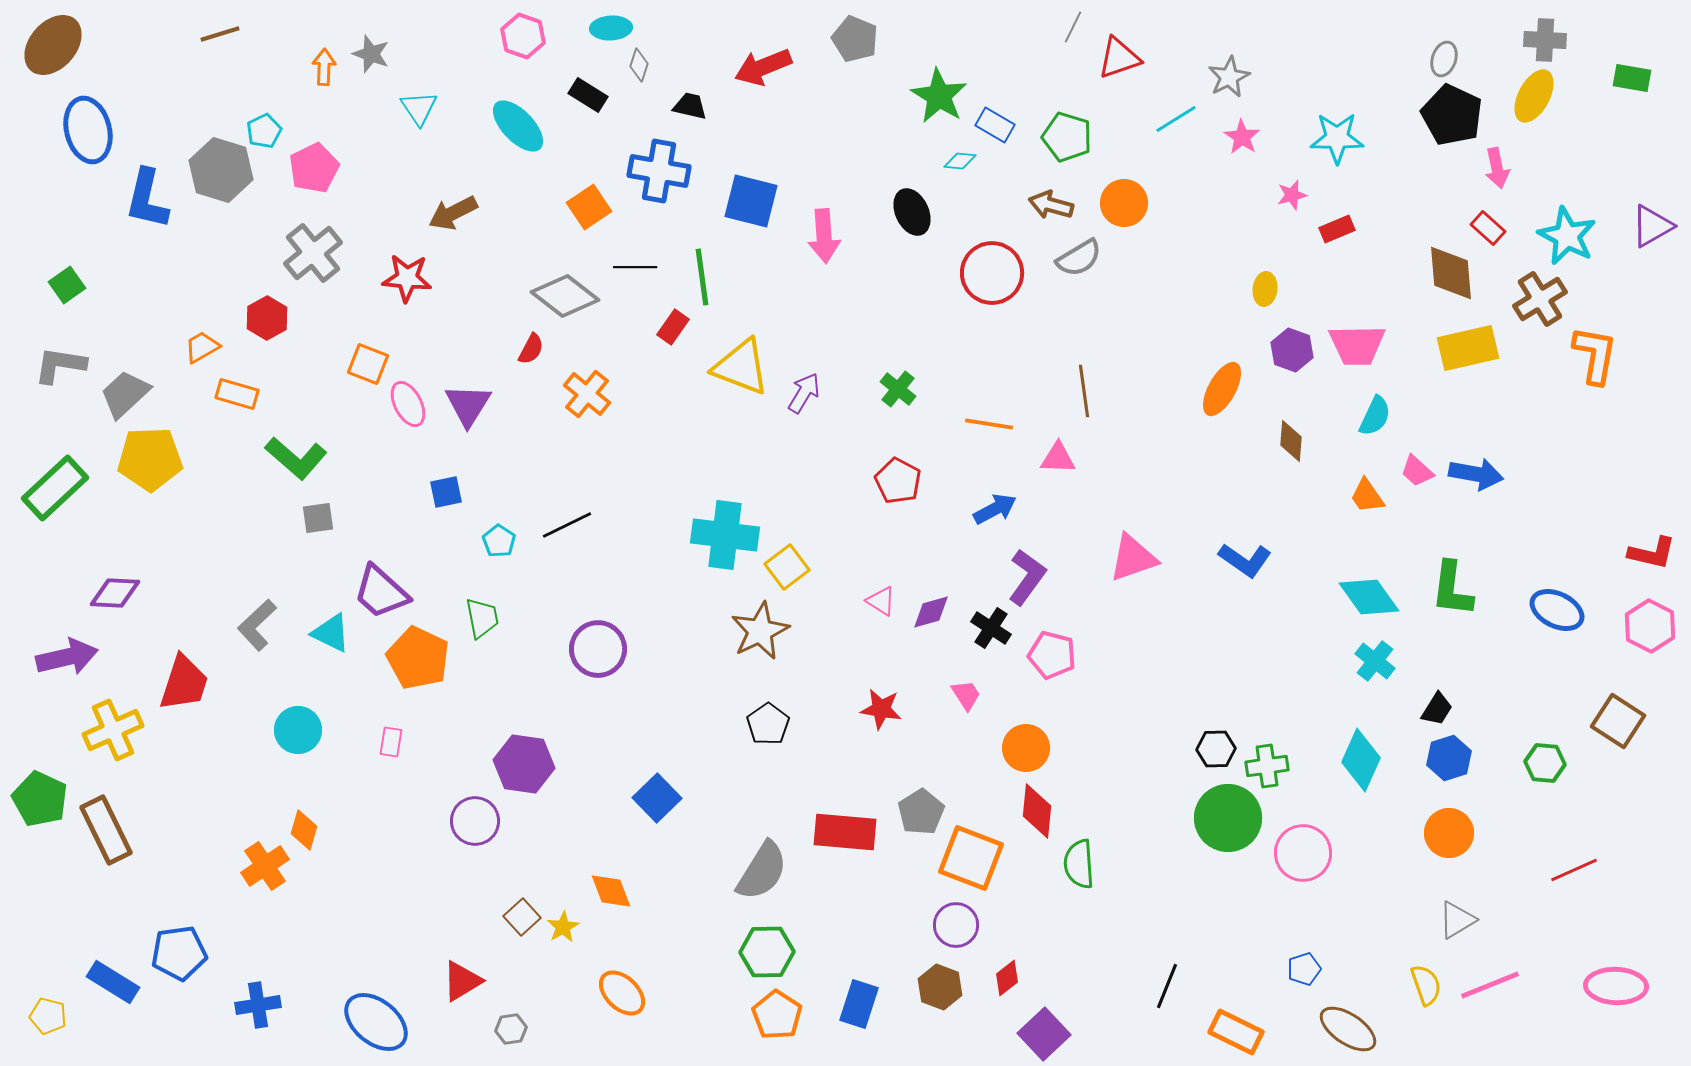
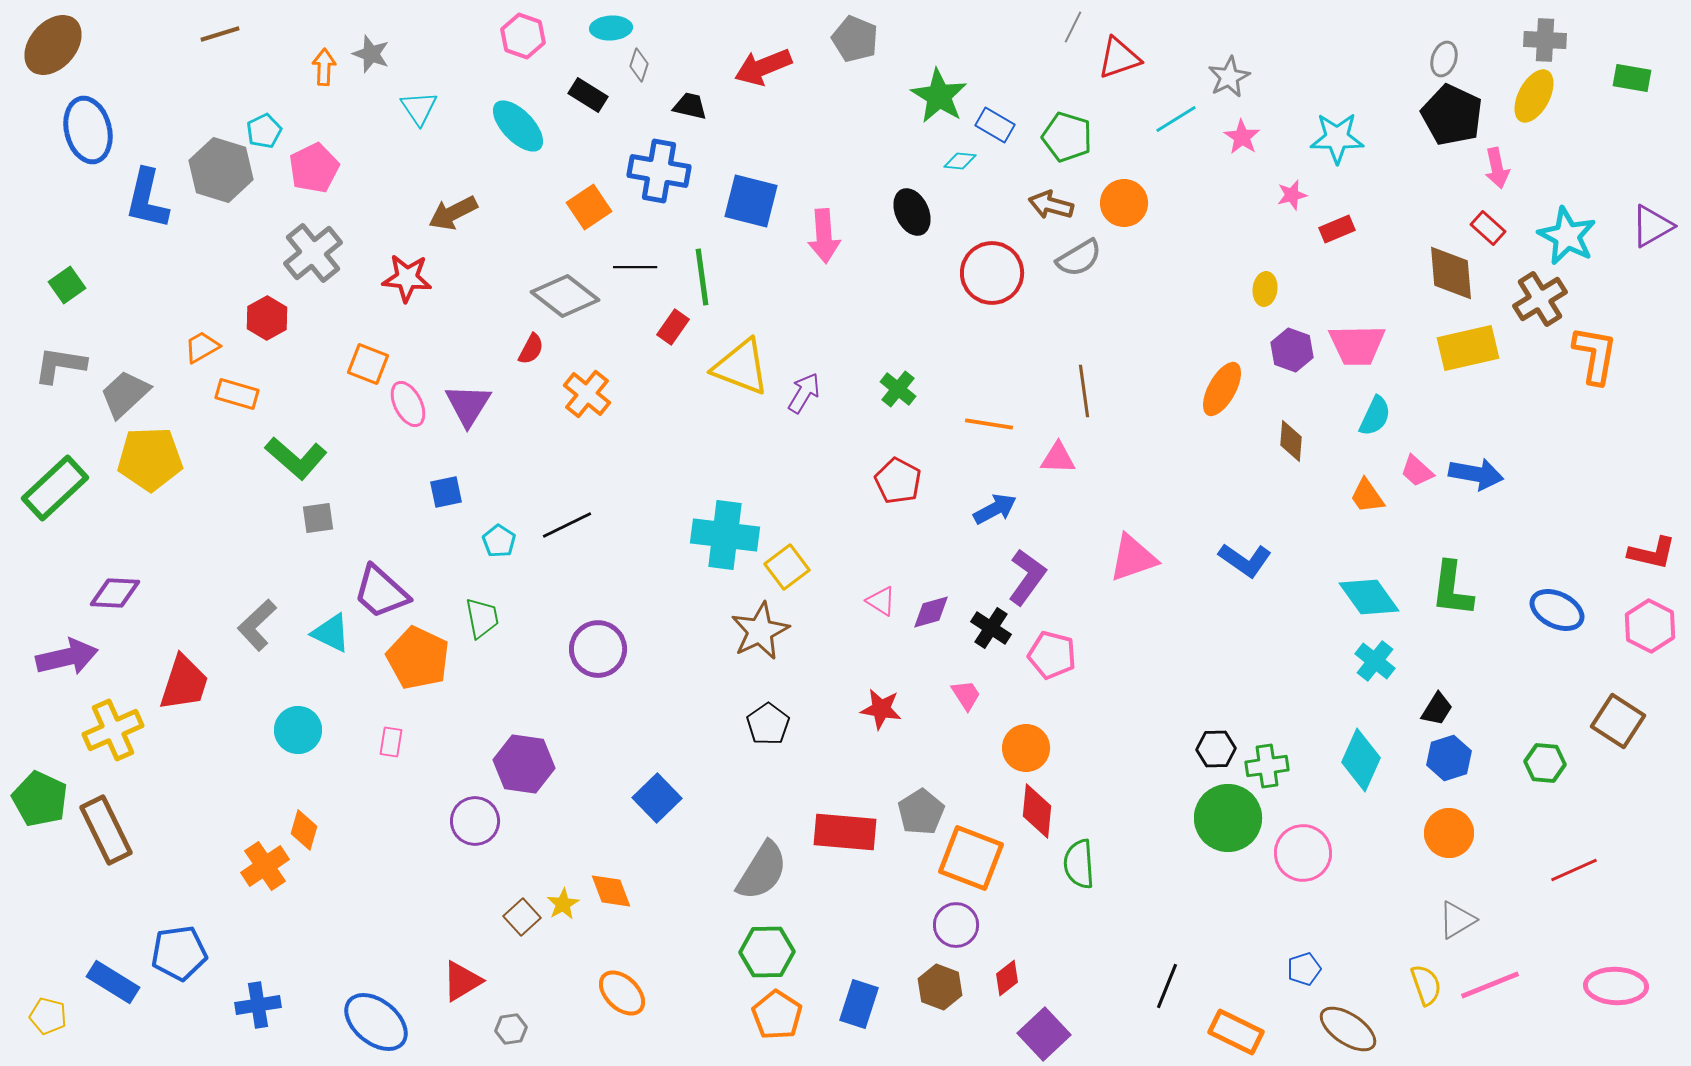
yellow star at (563, 927): moved 23 px up
